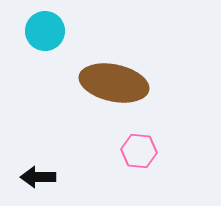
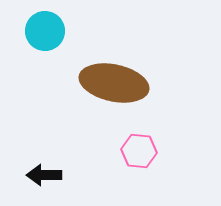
black arrow: moved 6 px right, 2 px up
